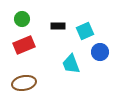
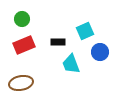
black rectangle: moved 16 px down
brown ellipse: moved 3 px left
